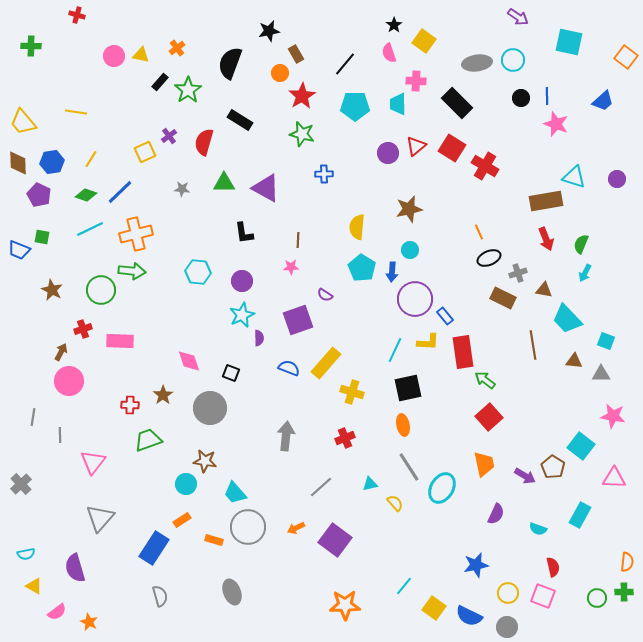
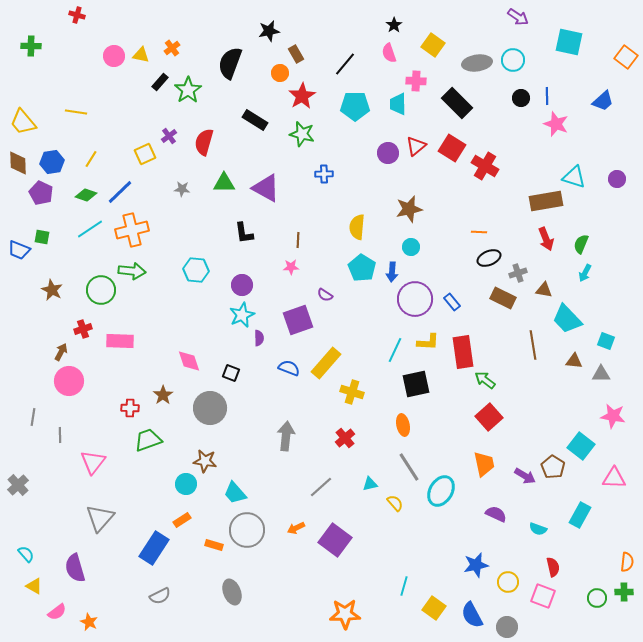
yellow square at (424, 41): moved 9 px right, 4 px down
orange cross at (177, 48): moved 5 px left
black rectangle at (240, 120): moved 15 px right
yellow square at (145, 152): moved 2 px down
purple pentagon at (39, 195): moved 2 px right, 2 px up
cyan line at (90, 229): rotated 8 degrees counterclockwise
orange line at (479, 232): rotated 63 degrees counterclockwise
orange cross at (136, 234): moved 4 px left, 4 px up
cyan circle at (410, 250): moved 1 px right, 3 px up
cyan hexagon at (198, 272): moved 2 px left, 2 px up
purple circle at (242, 281): moved 4 px down
blue rectangle at (445, 316): moved 7 px right, 14 px up
black square at (408, 388): moved 8 px right, 4 px up
red cross at (130, 405): moved 3 px down
red cross at (345, 438): rotated 18 degrees counterclockwise
gray cross at (21, 484): moved 3 px left, 1 px down
cyan ellipse at (442, 488): moved 1 px left, 3 px down
purple semicircle at (496, 514): rotated 90 degrees counterclockwise
gray circle at (248, 527): moved 1 px left, 3 px down
orange rectangle at (214, 540): moved 5 px down
cyan semicircle at (26, 554): rotated 120 degrees counterclockwise
cyan line at (404, 586): rotated 24 degrees counterclockwise
yellow circle at (508, 593): moved 11 px up
gray semicircle at (160, 596): rotated 80 degrees clockwise
orange star at (345, 605): moved 9 px down
blue semicircle at (469, 616): moved 3 px right, 1 px up; rotated 36 degrees clockwise
